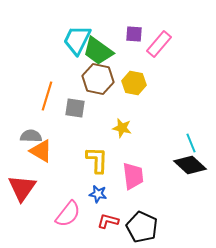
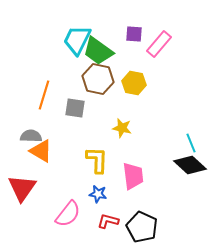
orange line: moved 3 px left, 1 px up
